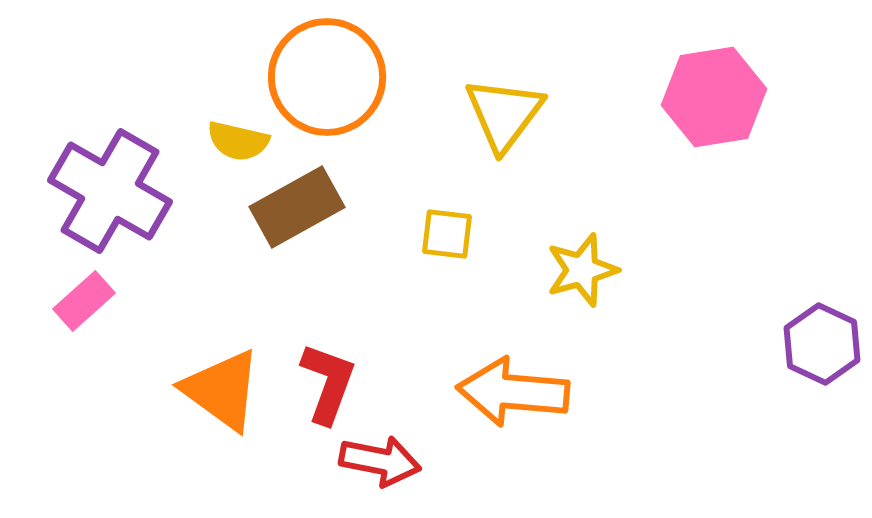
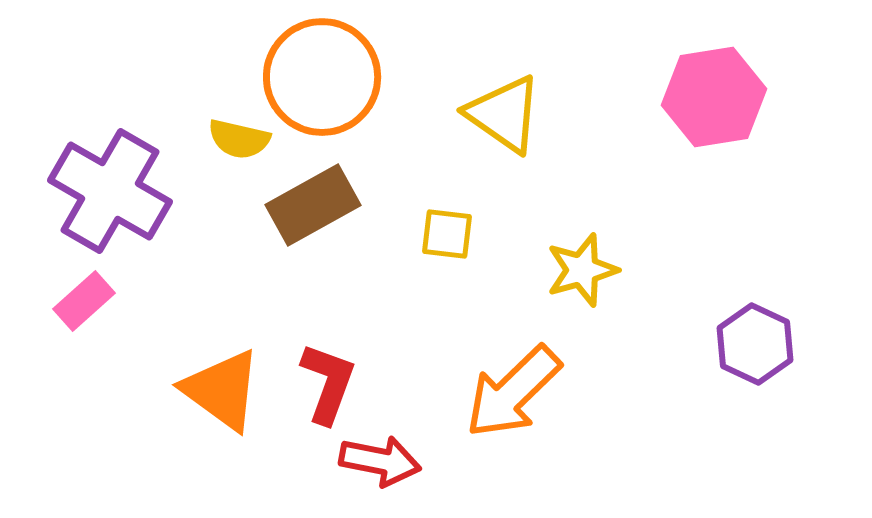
orange circle: moved 5 px left
yellow triangle: rotated 32 degrees counterclockwise
yellow semicircle: moved 1 px right, 2 px up
brown rectangle: moved 16 px right, 2 px up
purple hexagon: moved 67 px left
orange arrow: rotated 49 degrees counterclockwise
